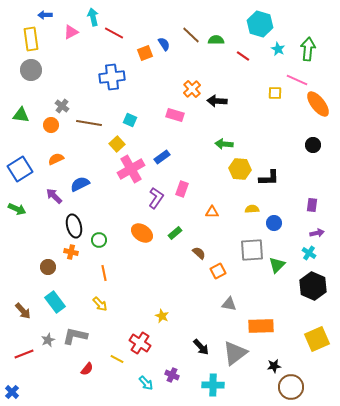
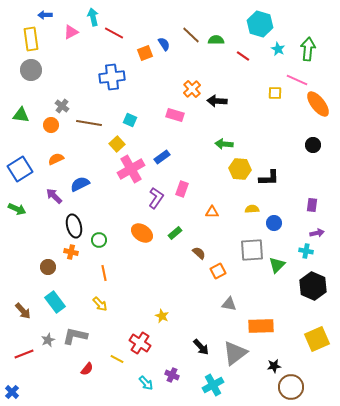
cyan cross at (309, 253): moved 3 px left, 2 px up; rotated 24 degrees counterclockwise
cyan cross at (213, 385): rotated 30 degrees counterclockwise
